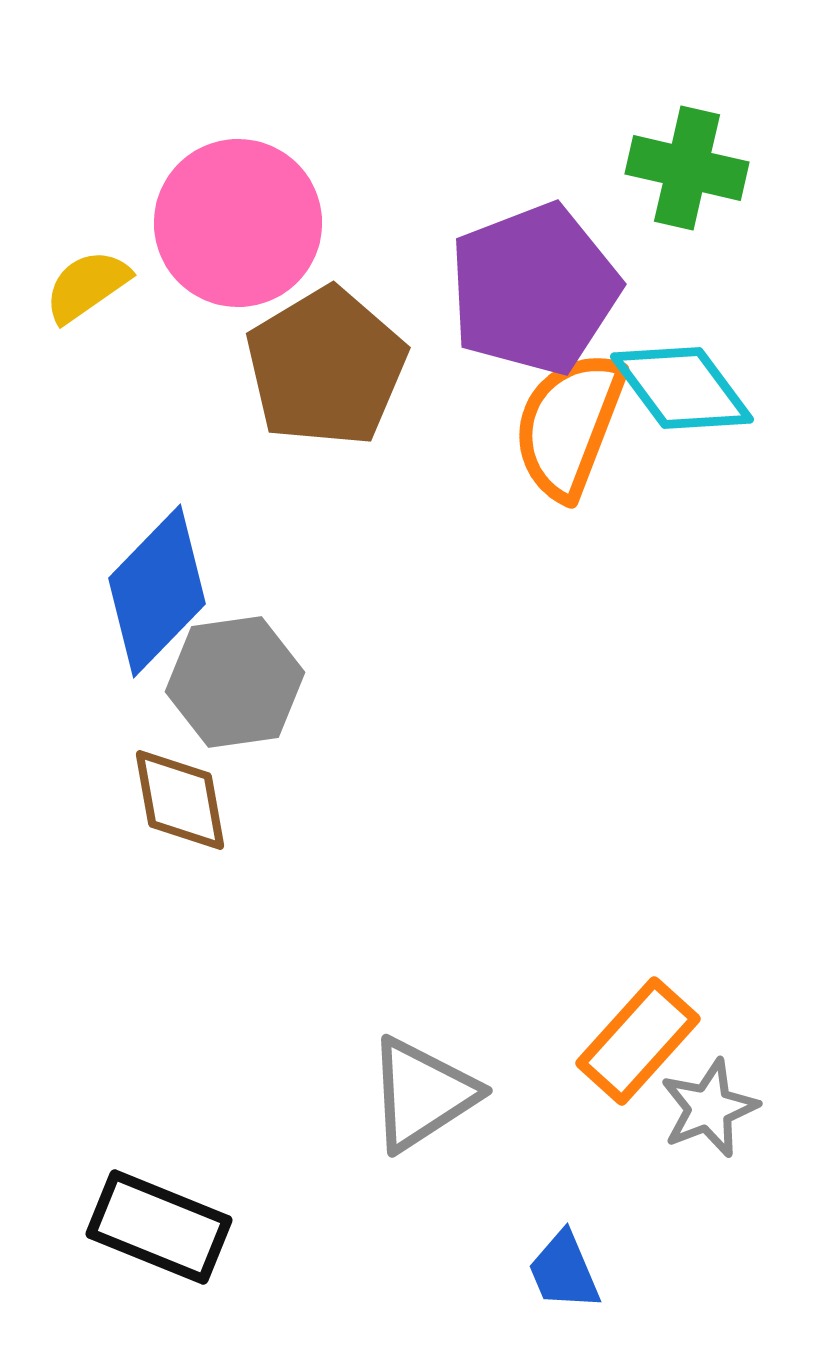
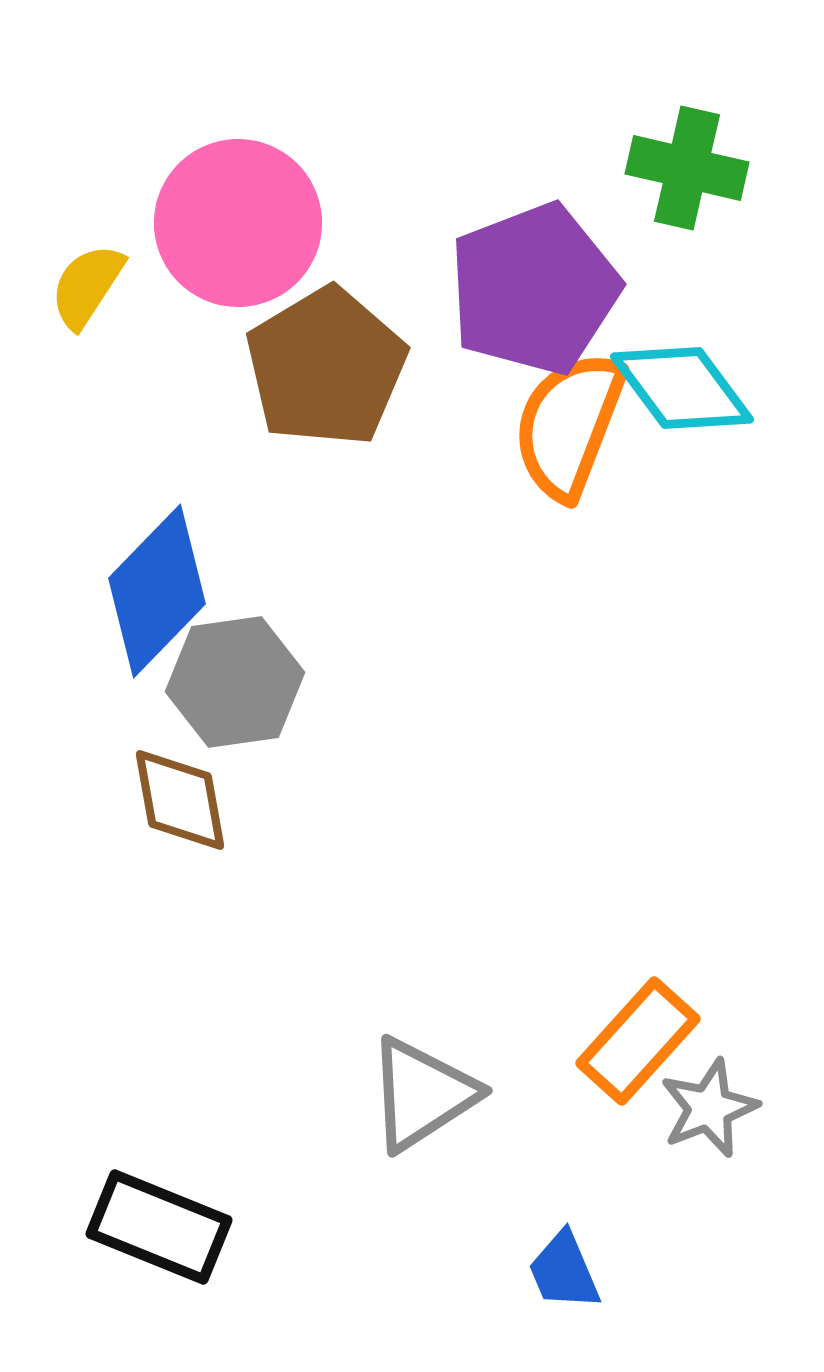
yellow semicircle: rotated 22 degrees counterclockwise
